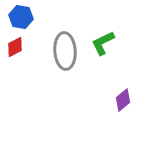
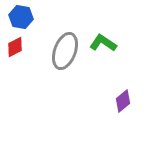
green L-shape: rotated 60 degrees clockwise
gray ellipse: rotated 24 degrees clockwise
purple diamond: moved 1 px down
